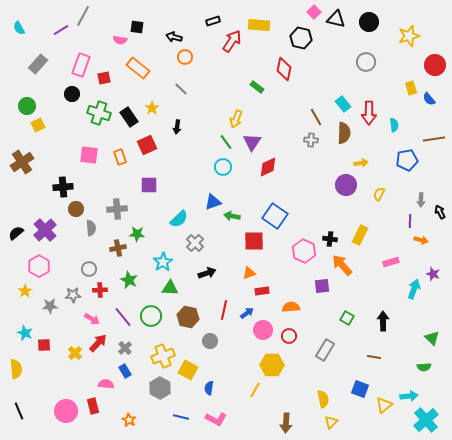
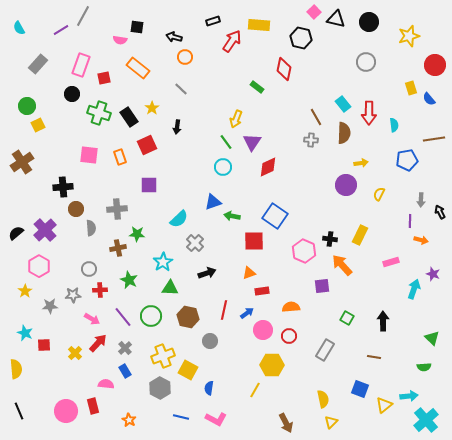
brown arrow at (286, 423): rotated 30 degrees counterclockwise
